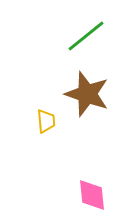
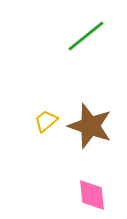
brown star: moved 3 px right, 32 px down
yellow trapezoid: rotated 125 degrees counterclockwise
